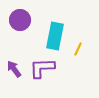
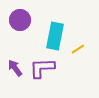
yellow line: rotated 32 degrees clockwise
purple arrow: moved 1 px right, 1 px up
